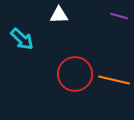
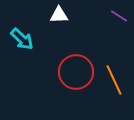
purple line: rotated 18 degrees clockwise
red circle: moved 1 px right, 2 px up
orange line: rotated 52 degrees clockwise
